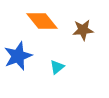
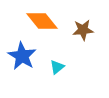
blue star: moved 4 px right; rotated 20 degrees counterclockwise
